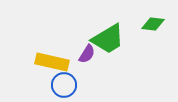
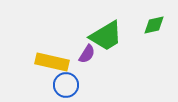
green diamond: moved 1 px right, 1 px down; rotated 20 degrees counterclockwise
green trapezoid: moved 2 px left, 3 px up
blue circle: moved 2 px right
